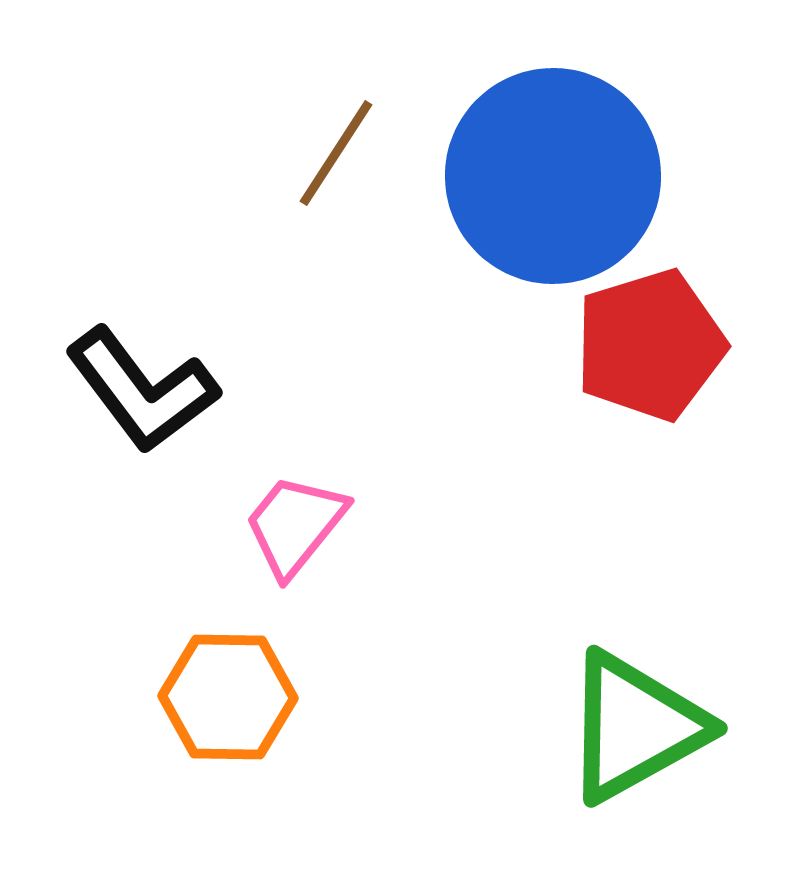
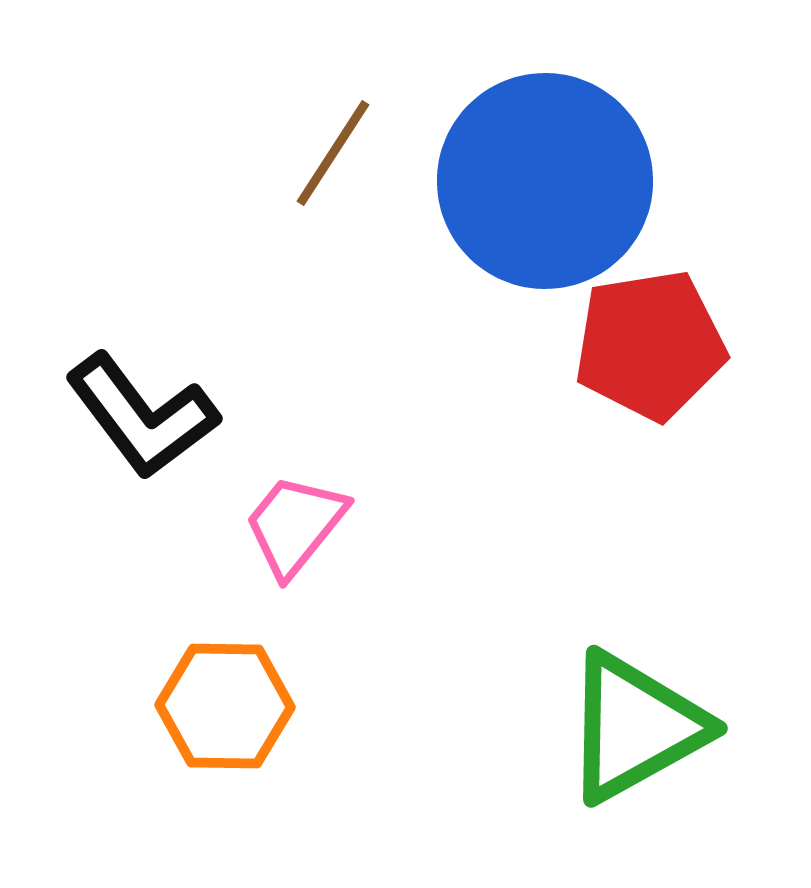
brown line: moved 3 px left
blue circle: moved 8 px left, 5 px down
red pentagon: rotated 8 degrees clockwise
black L-shape: moved 26 px down
orange hexagon: moved 3 px left, 9 px down
